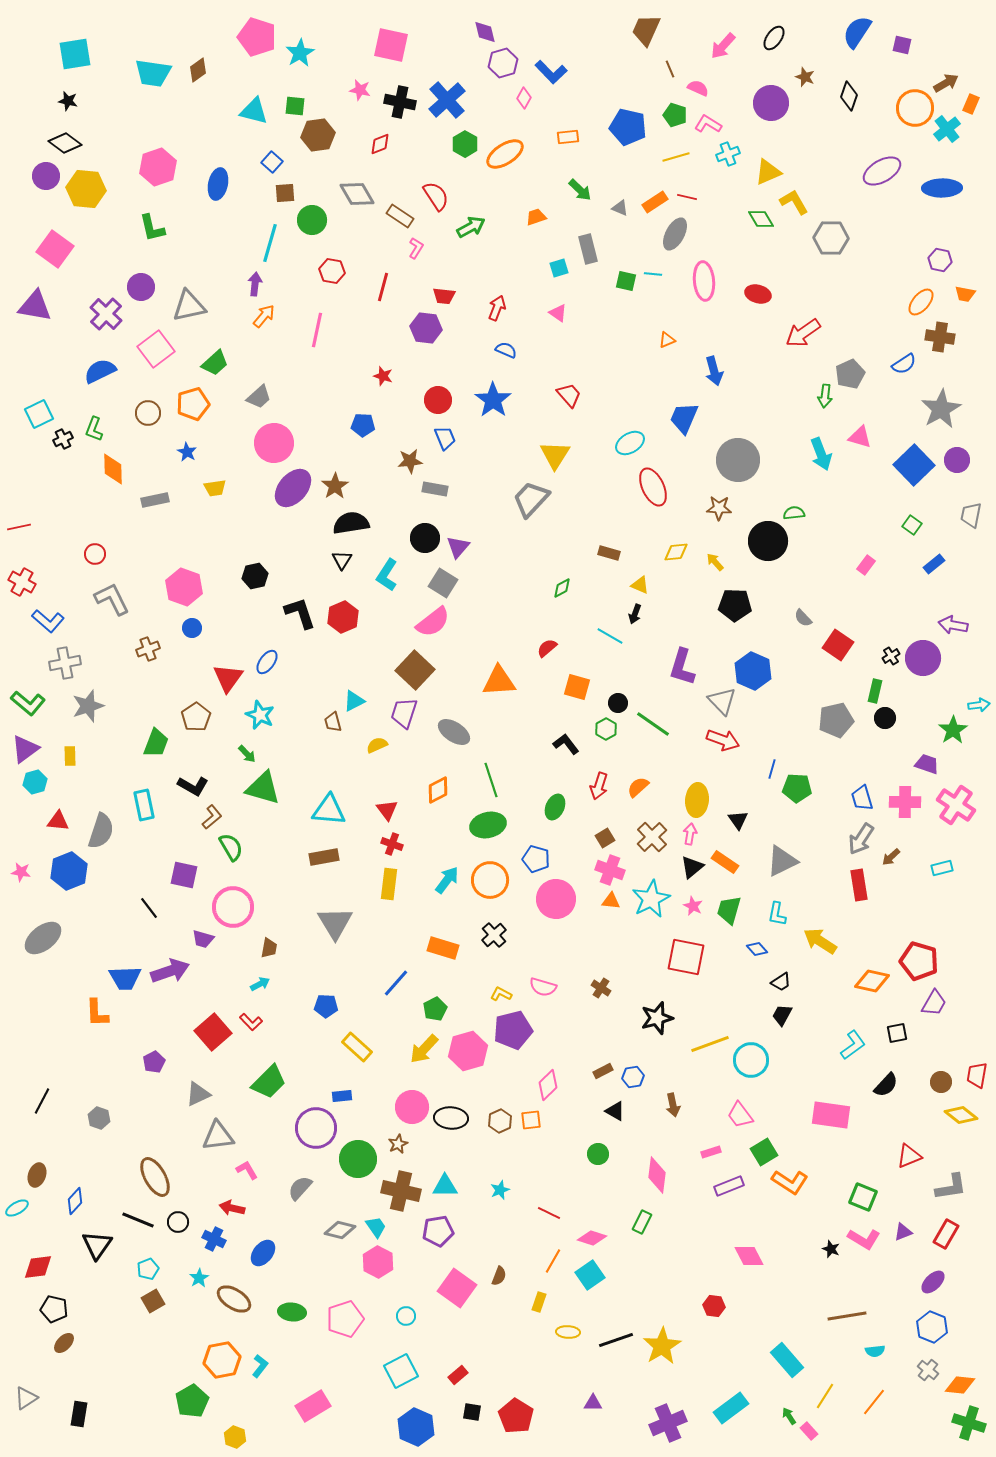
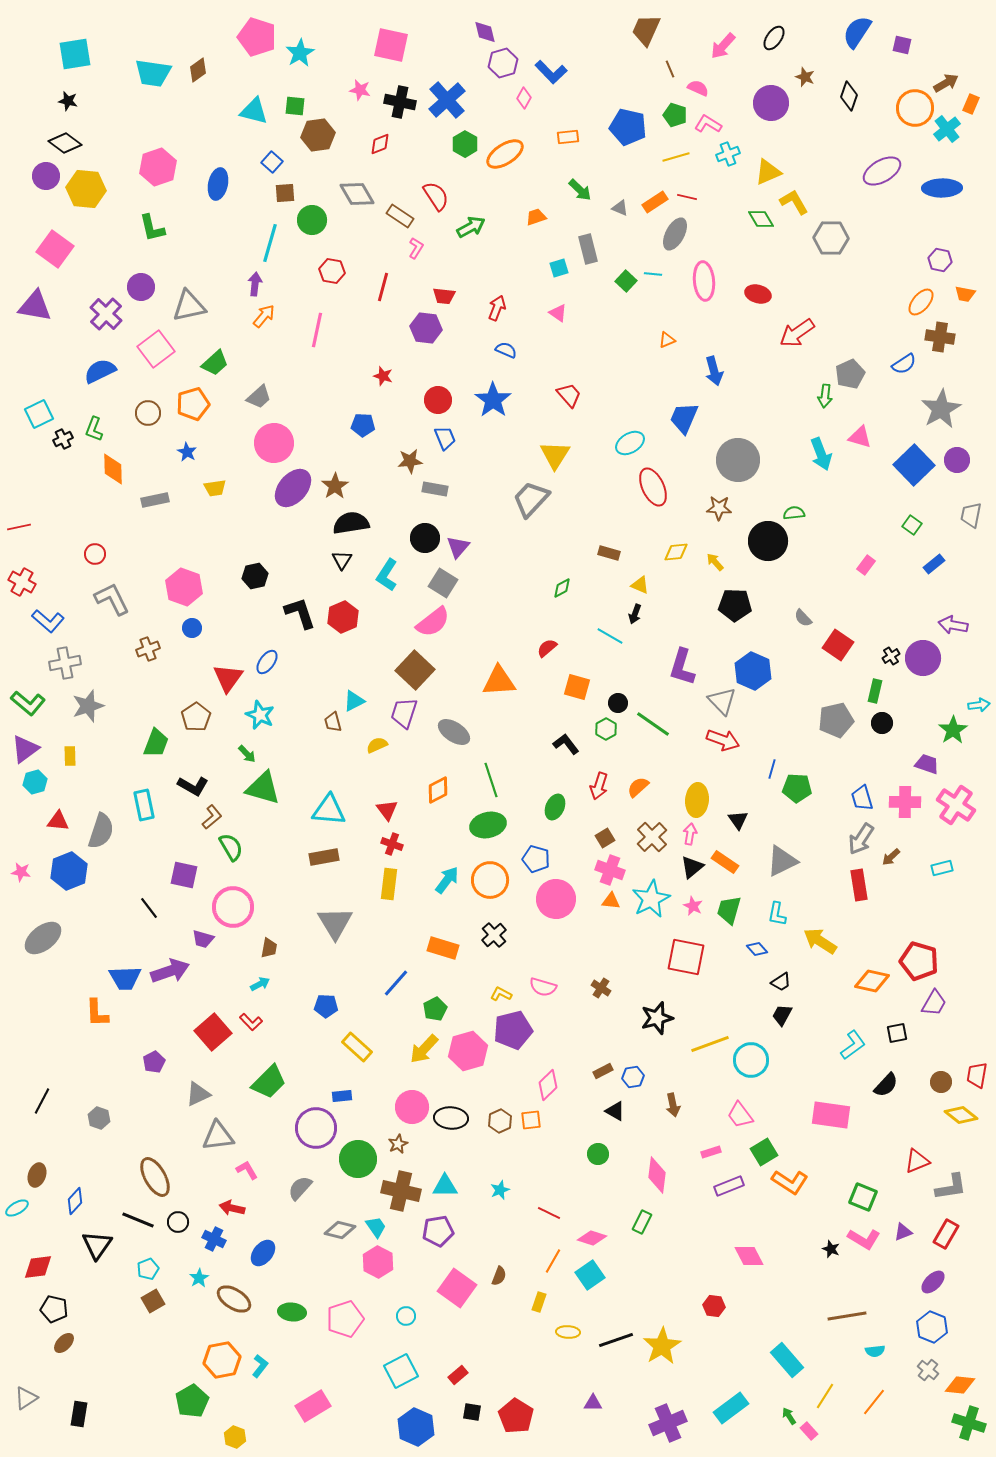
green square at (626, 281): rotated 30 degrees clockwise
red arrow at (803, 333): moved 6 px left
black circle at (885, 718): moved 3 px left, 5 px down
red triangle at (909, 1156): moved 8 px right, 5 px down
